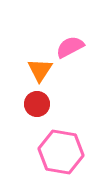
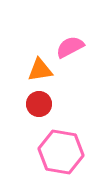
orange triangle: rotated 48 degrees clockwise
red circle: moved 2 px right
